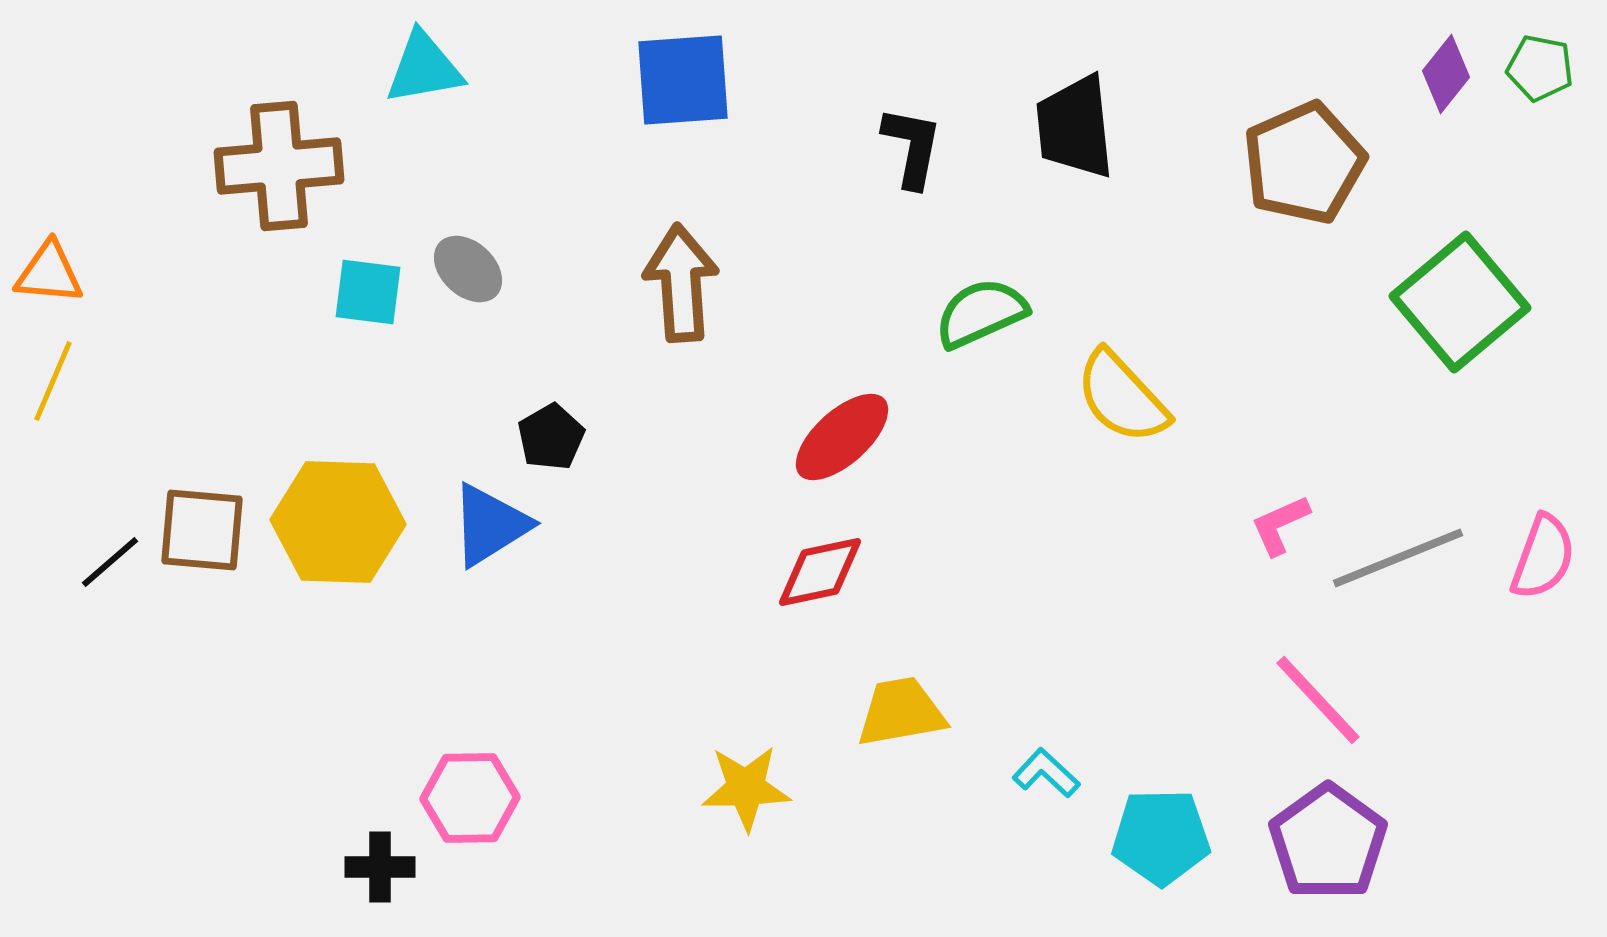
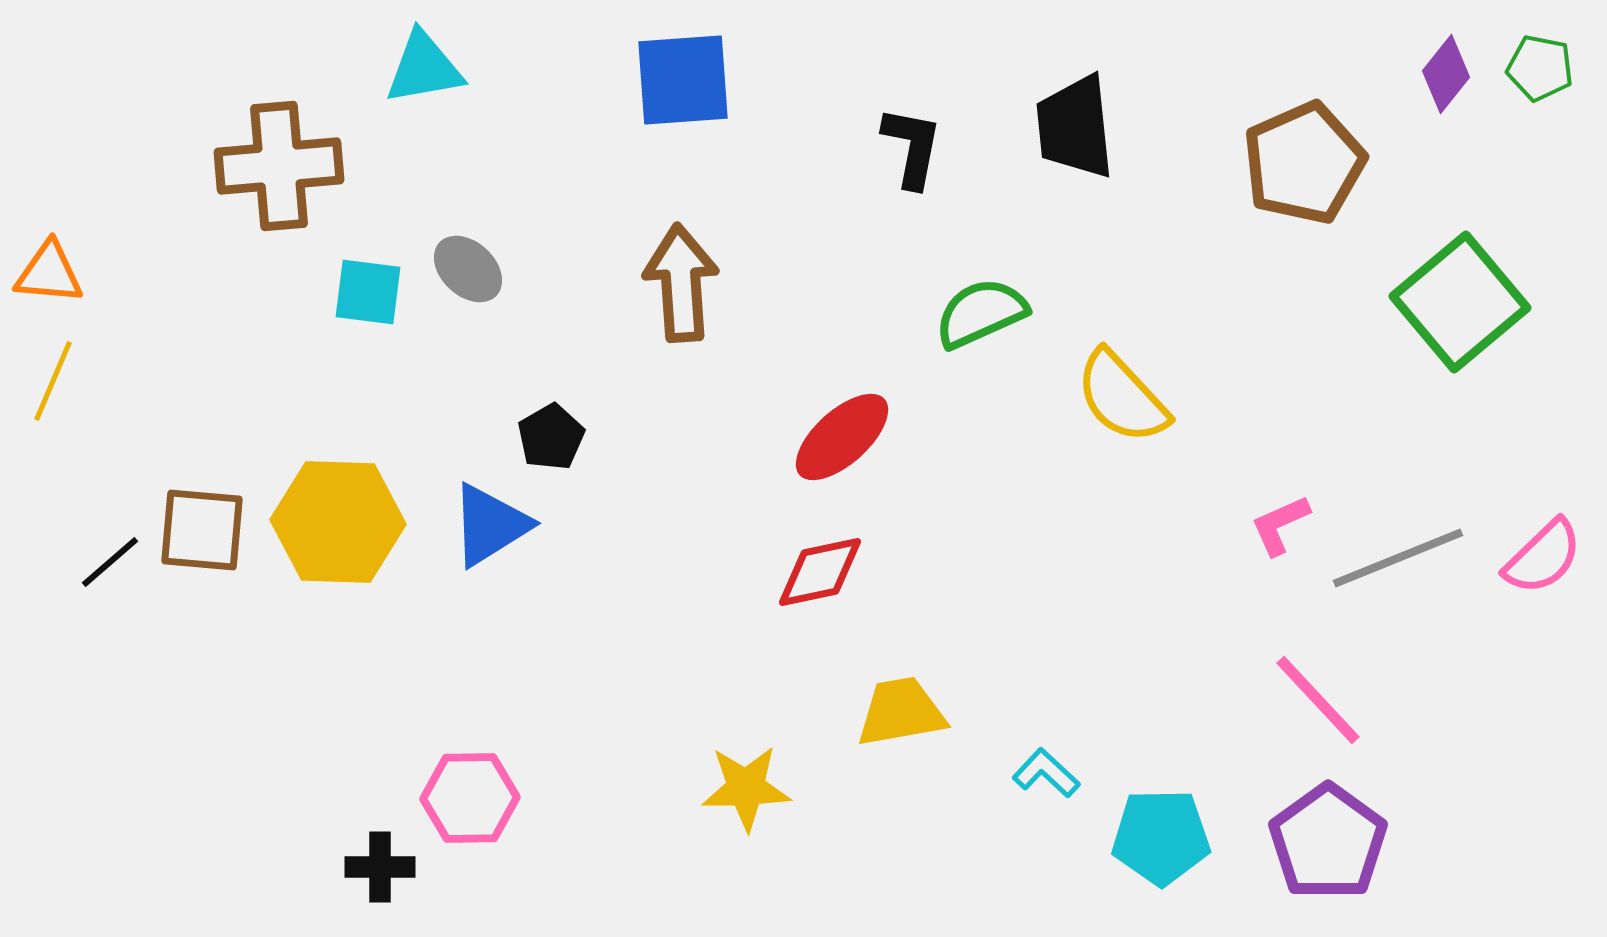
pink semicircle: rotated 26 degrees clockwise
